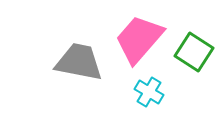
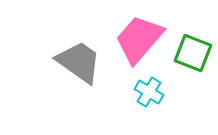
green square: moved 1 px left, 1 px down; rotated 12 degrees counterclockwise
gray trapezoid: rotated 24 degrees clockwise
